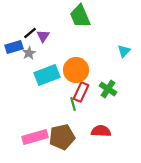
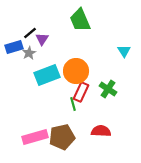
green trapezoid: moved 4 px down
purple triangle: moved 1 px left, 3 px down
cyan triangle: rotated 16 degrees counterclockwise
orange circle: moved 1 px down
